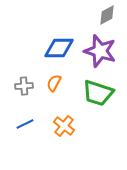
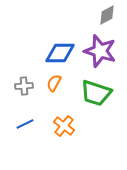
blue diamond: moved 1 px right, 5 px down
green trapezoid: moved 2 px left
